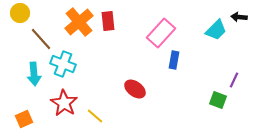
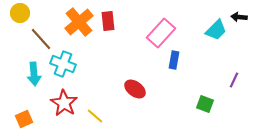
green square: moved 13 px left, 4 px down
